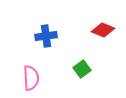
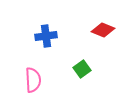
pink semicircle: moved 2 px right, 2 px down
